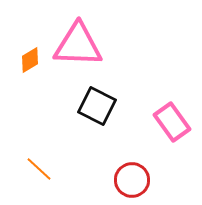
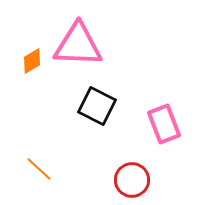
orange diamond: moved 2 px right, 1 px down
pink rectangle: moved 8 px left, 2 px down; rotated 15 degrees clockwise
